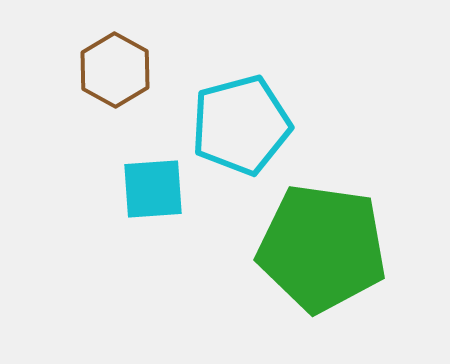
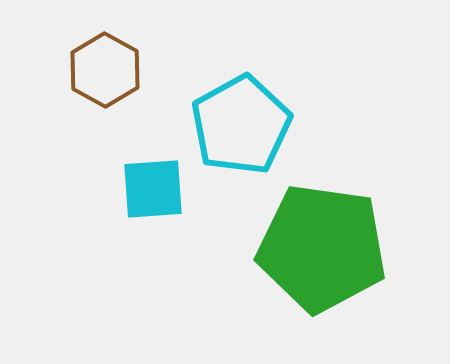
brown hexagon: moved 10 px left
cyan pentagon: rotated 14 degrees counterclockwise
